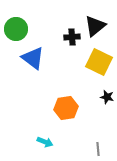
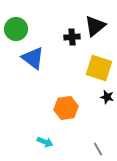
yellow square: moved 6 px down; rotated 8 degrees counterclockwise
gray line: rotated 24 degrees counterclockwise
